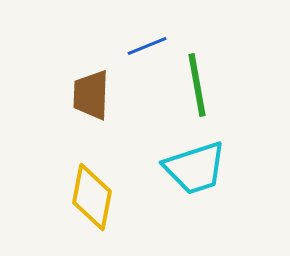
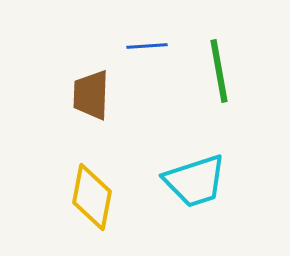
blue line: rotated 18 degrees clockwise
green line: moved 22 px right, 14 px up
cyan trapezoid: moved 13 px down
